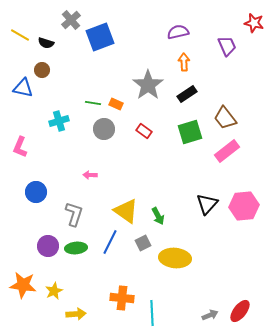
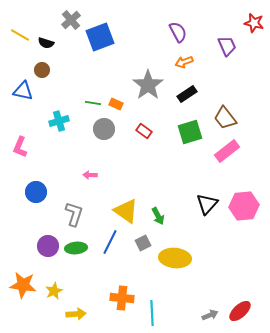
purple semicircle: rotated 75 degrees clockwise
orange arrow: rotated 108 degrees counterclockwise
blue triangle: moved 3 px down
red ellipse: rotated 10 degrees clockwise
